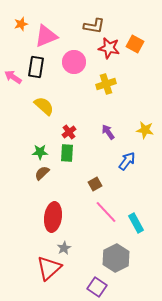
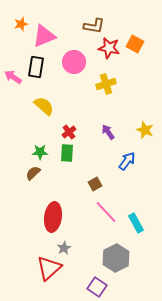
pink triangle: moved 2 px left
yellow star: rotated 12 degrees clockwise
brown semicircle: moved 9 px left
